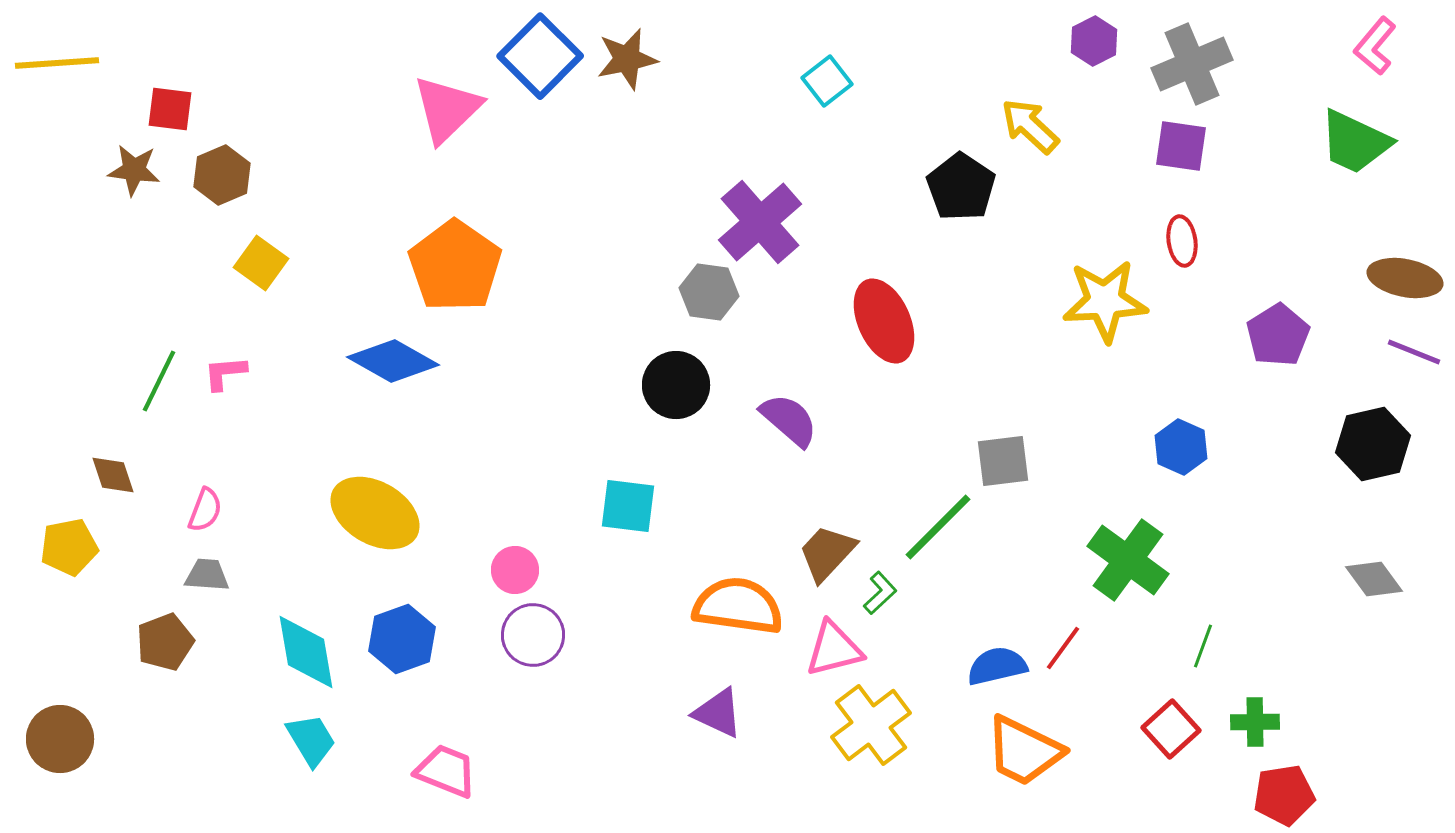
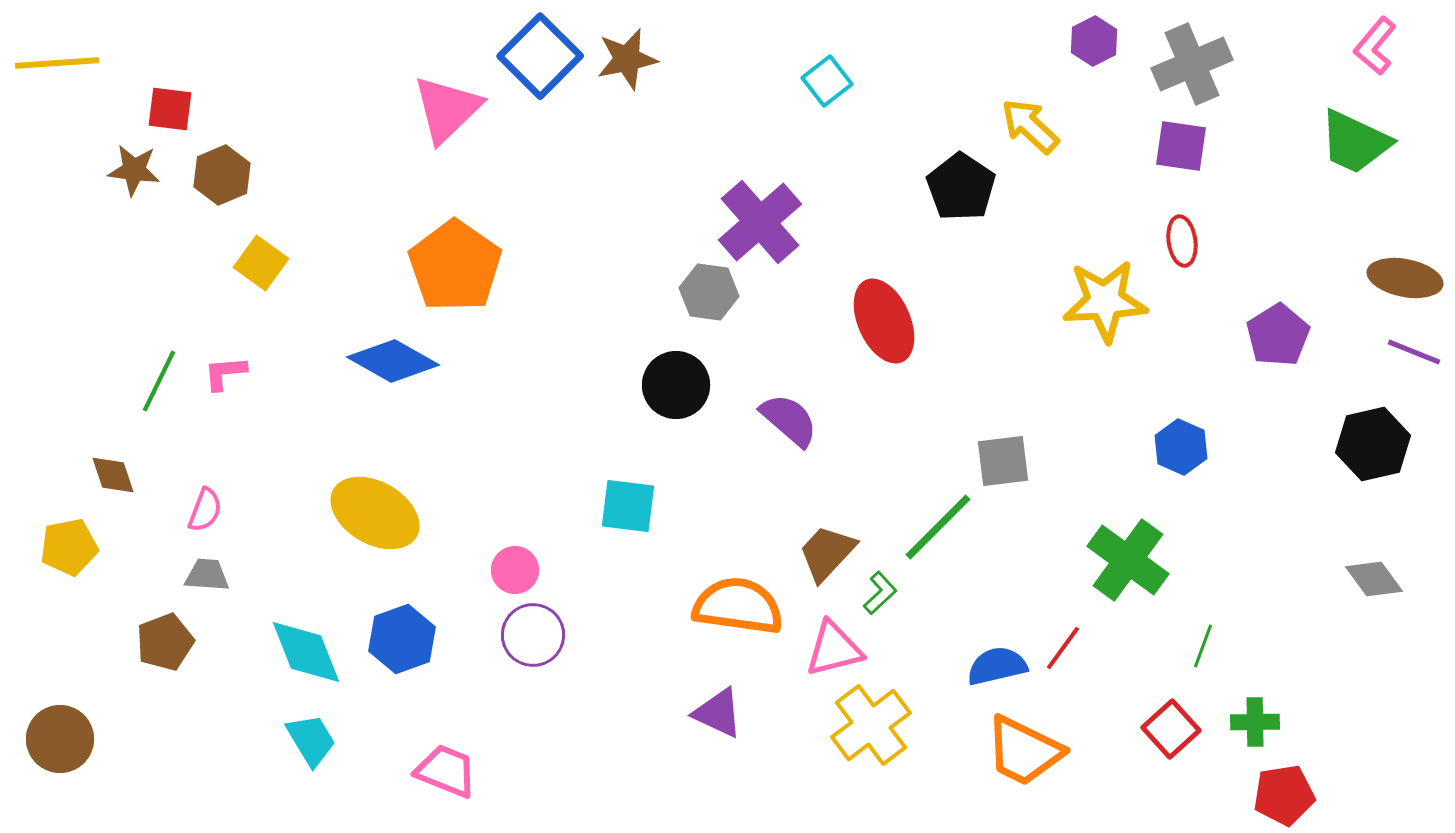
cyan diamond at (306, 652): rotated 12 degrees counterclockwise
